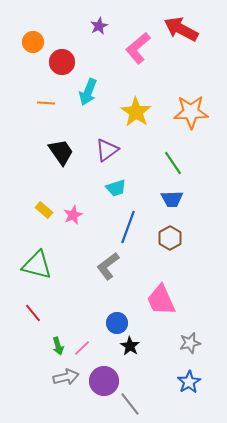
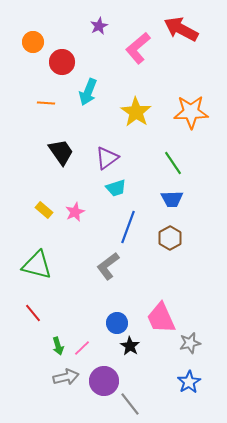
purple triangle: moved 8 px down
pink star: moved 2 px right, 3 px up
pink trapezoid: moved 18 px down
